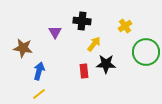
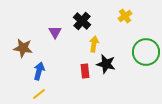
black cross: rotated 36 degrees clockwise
yellow cross: moved 10 px up
yellow arrow: rotated 28 degrees counterclockwise
black star: rotated 12 degrees clockwise
red rectangle: moved 1 px right
